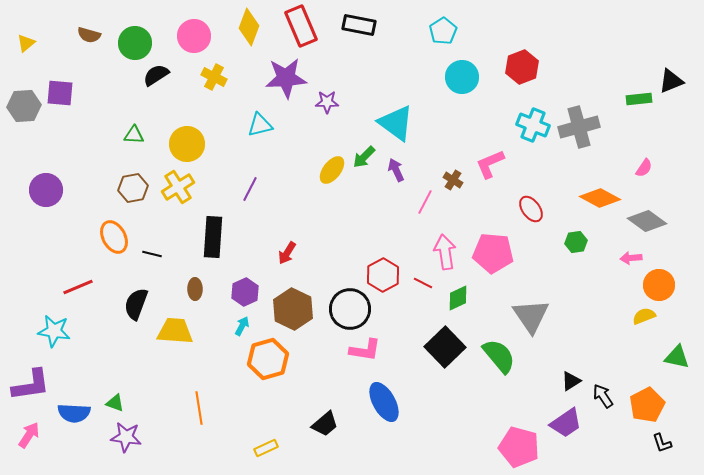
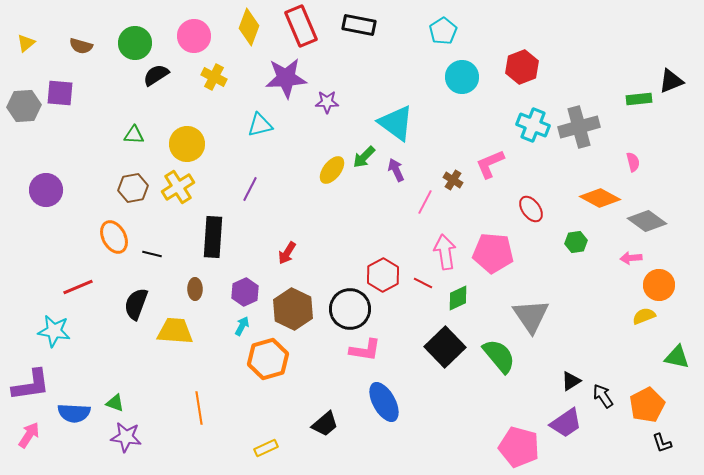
brown semicircle at (89, 35): moved 8 px left, 11 px down
pink semicircle at (644, 168): moved 11 px left, 6 px up; rotated 48 degrees counterclockwise
